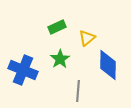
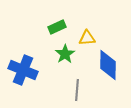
yellow triangle: rotated 36 degrees clockwise
green star: moved 5 px right, 5 px up
gray line: moved 1 px left, 1 px up
